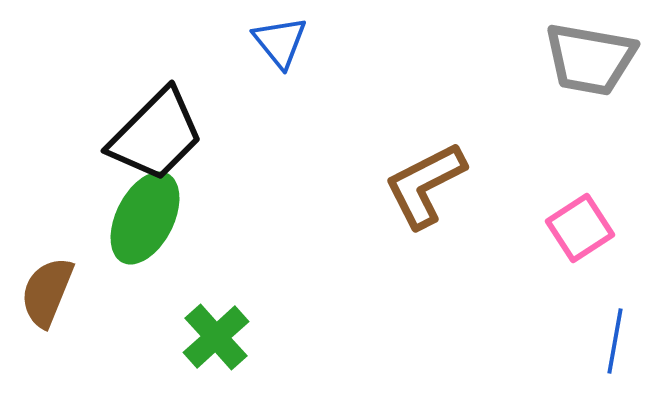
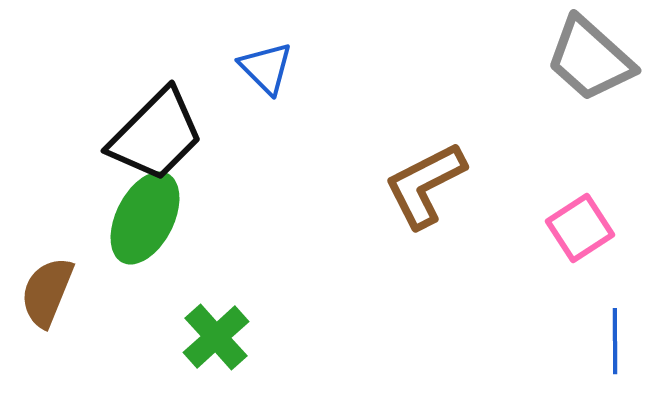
blue triangle: moved 14 px left, 26 px down; rotated 6 degrees counterclockwise
gray trapezoid: rotated 32 degrees clockwise
blue line: rotated 10 degrees counterclockwise
